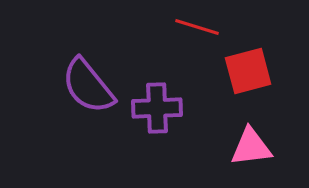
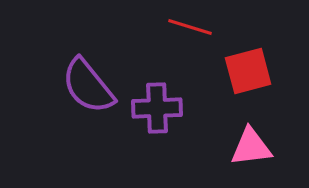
red line: moved 7 px left
